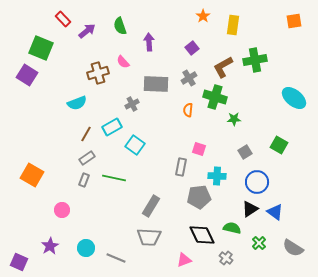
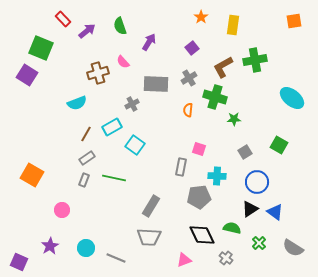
orange star at (203, 16): moved 2 px left, 1 px down
purple arrow at (149, 42): rotated 36 degrees clockwise
cyan ellipse at (294, 98): moved 2 px left
